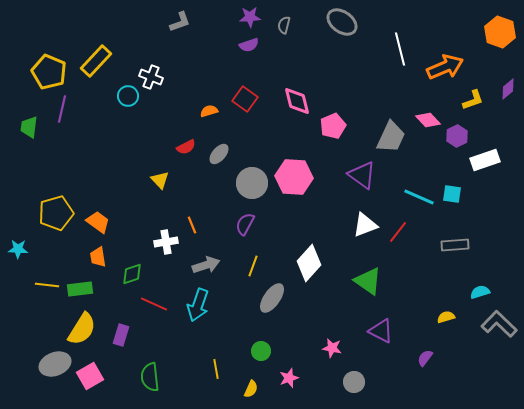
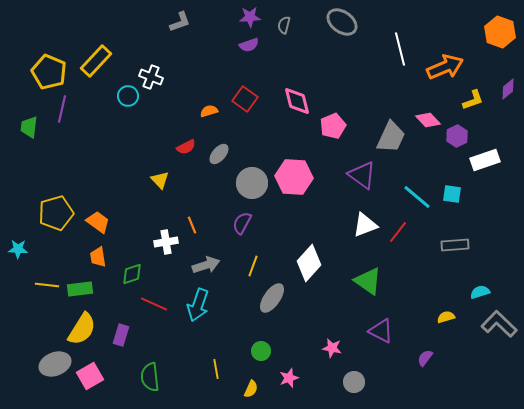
cyan line at (419, 197): moved 2 px left; rotated 16 degrees clockwise
purple semicircle at (245, 224): moved 3 px left, 1 px up
